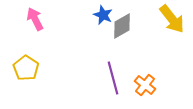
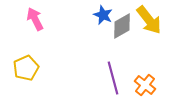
yellow arrow: moved 23 px left, 1 px down
yellow pentagon: rotated 15 degrees clockwise
